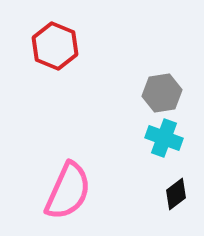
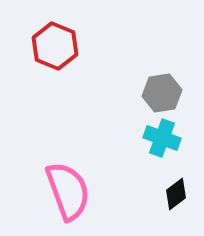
cyan cross: moved 2 px left
pink semicircle: rotated 44 degrees counterclockwise
